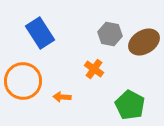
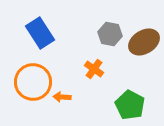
orange circle: moved 10 px right, 1 px down
